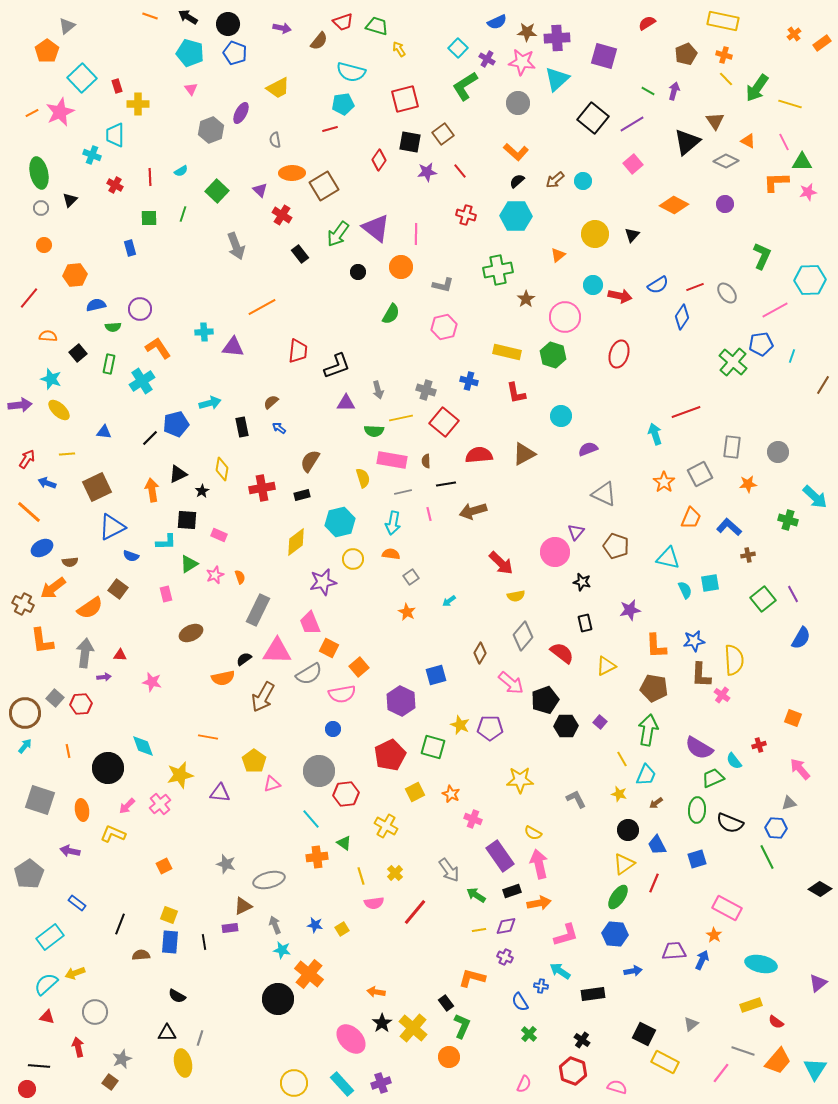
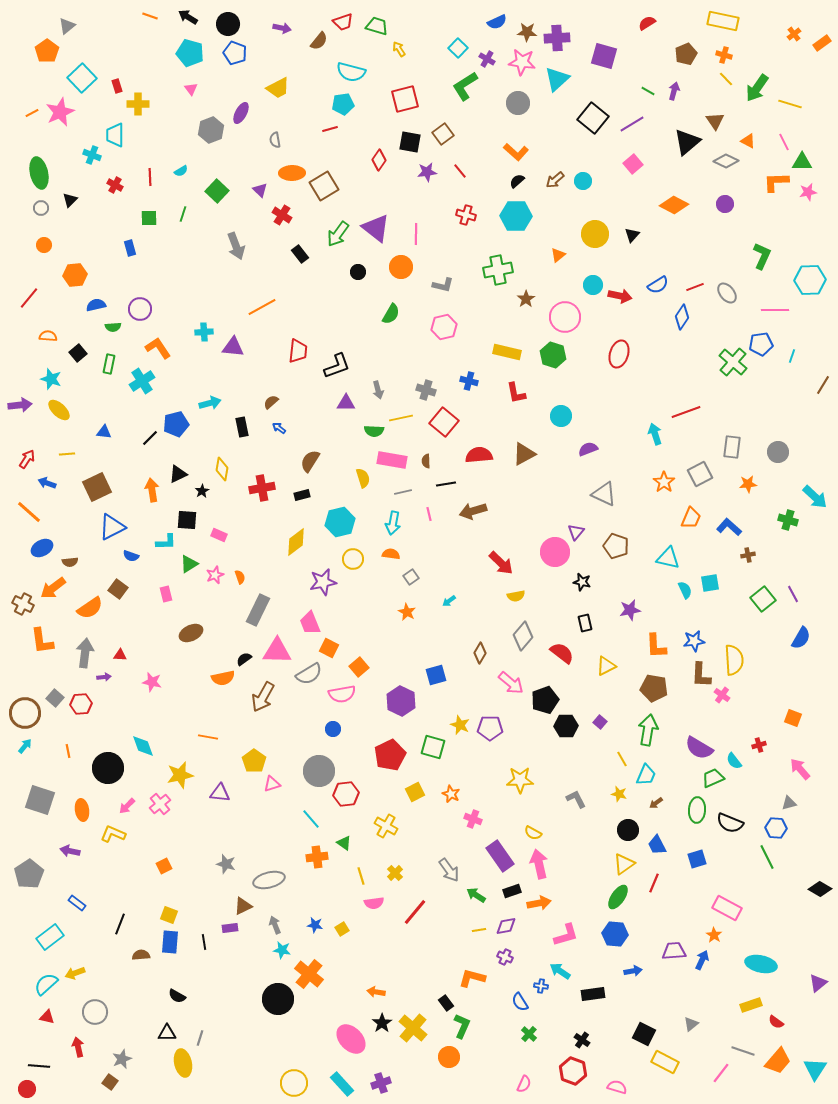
pink line at (775, 310): rotated 28 degrees clockwise
